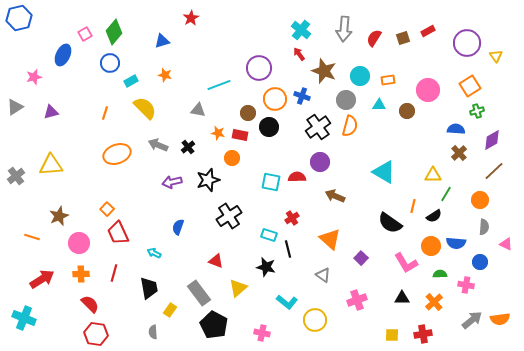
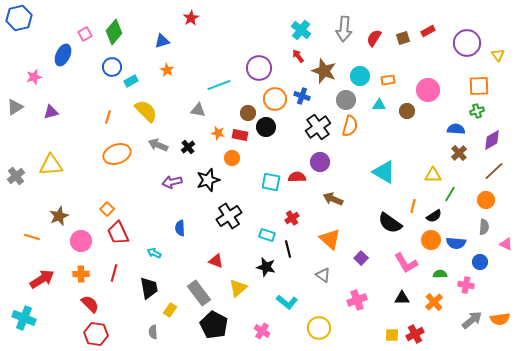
red arrow at (299, 54): moved 1 px left, 2 px down
yellow triangle at (496, 56): moved 2 px right, 1 px up
blue circle at (110, 63): moved 2 px right, 4 px down
orange star at (165, 75): moved 2 px right, 5 px up; rotated 16 degrees clockwise
orange square at (470, 86): moved 9 px right; rotated 30 degrees clockwise
yellow semicircle at (145, 108): moved 1 px right, 3 px down
orange line at (105, 113): moved 3 px right, 4 px down
black circle at (269, 127): moved 3 px left
green line at (446, 194): moved 4 px right
brown arrow at (335, 196): moved 2 px left, 3 px down
orange circle at (480, 200): moved 6 px right
blue semicircle at (178, 227): moved 2 px right, 1 px down; rotated 21 degrees counterclockwise
cyan rectangle at (269, 235): moved 2 px left
pink circle at (79, 243): moved 2 px right, 2 px up
orange circle at (431, 246): moved 6 px up
yellow circle at (315, 320): moved 4 px right, 8 px down
pink cross at (262, 333): moved 2 px up; rotated 21 degrees clockwise
red cross at (423, 334): moved 8 px left; rotated 18 degrees counterclockwise
